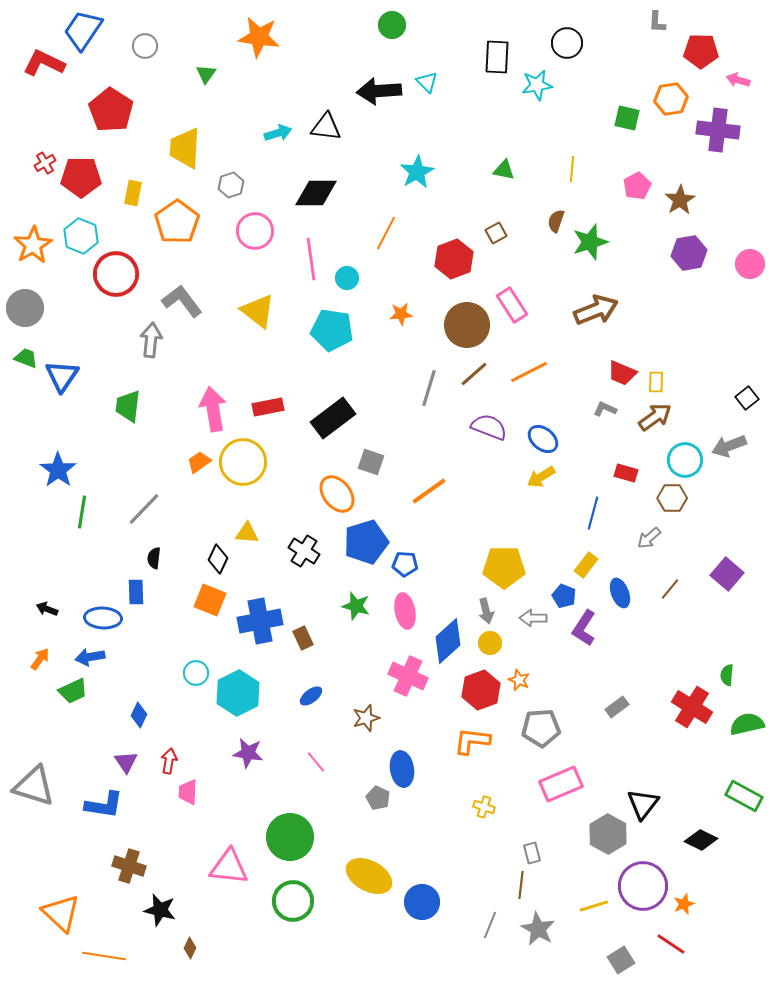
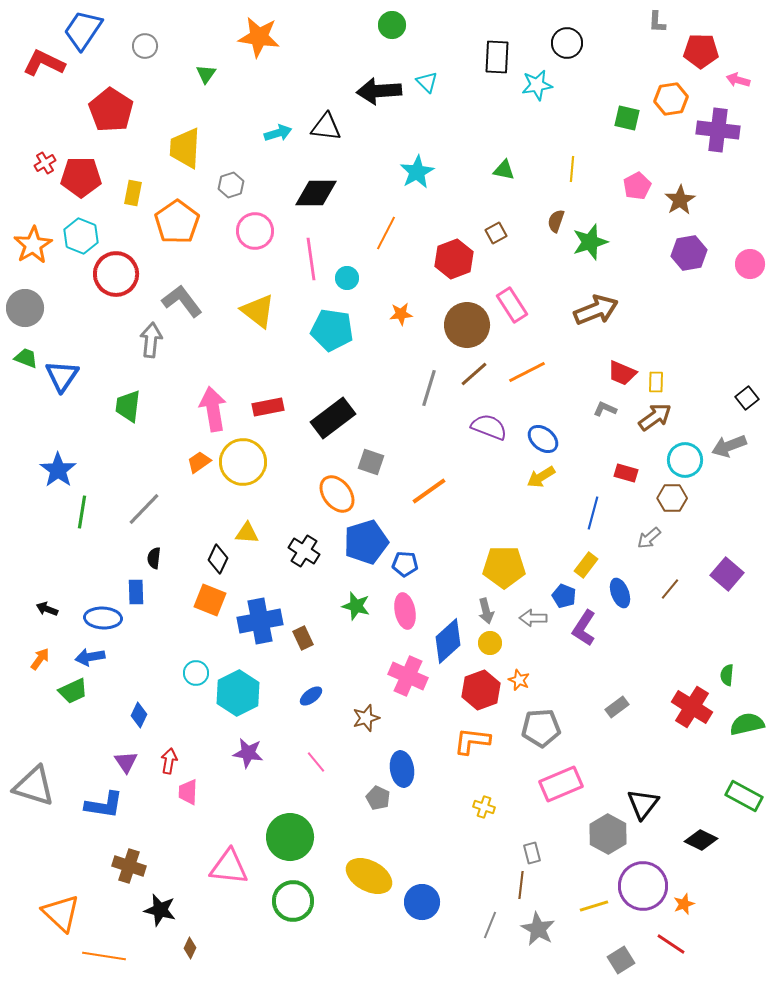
orange line at (529, 372): moved 2 px left
